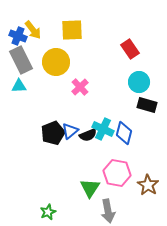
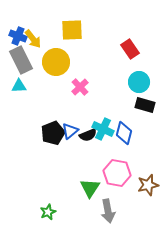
yellow arrow: moved 9 px down
black rectangle: moved 2 px left
brown star: rotated 25 degrees clockwise
